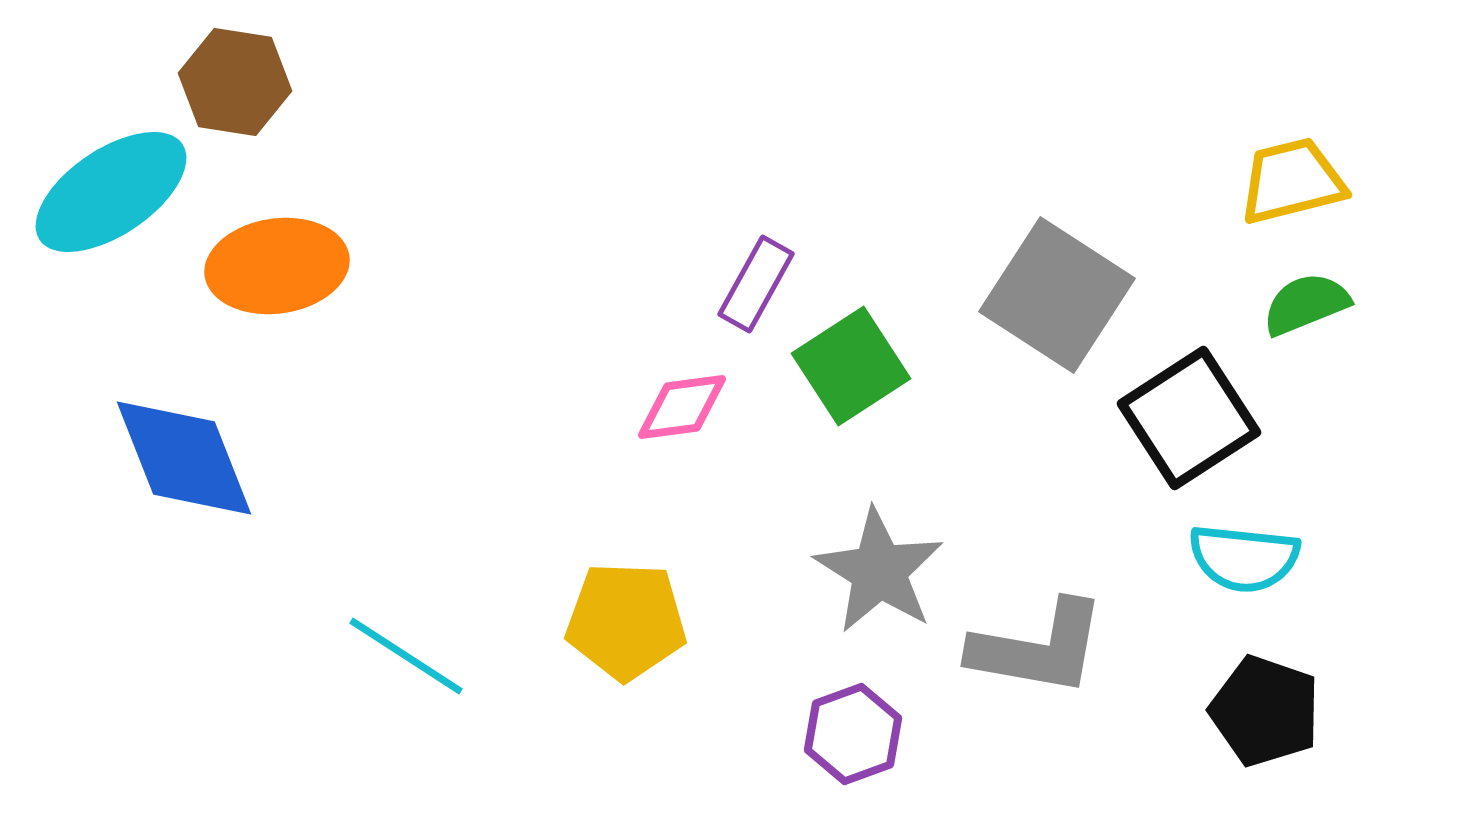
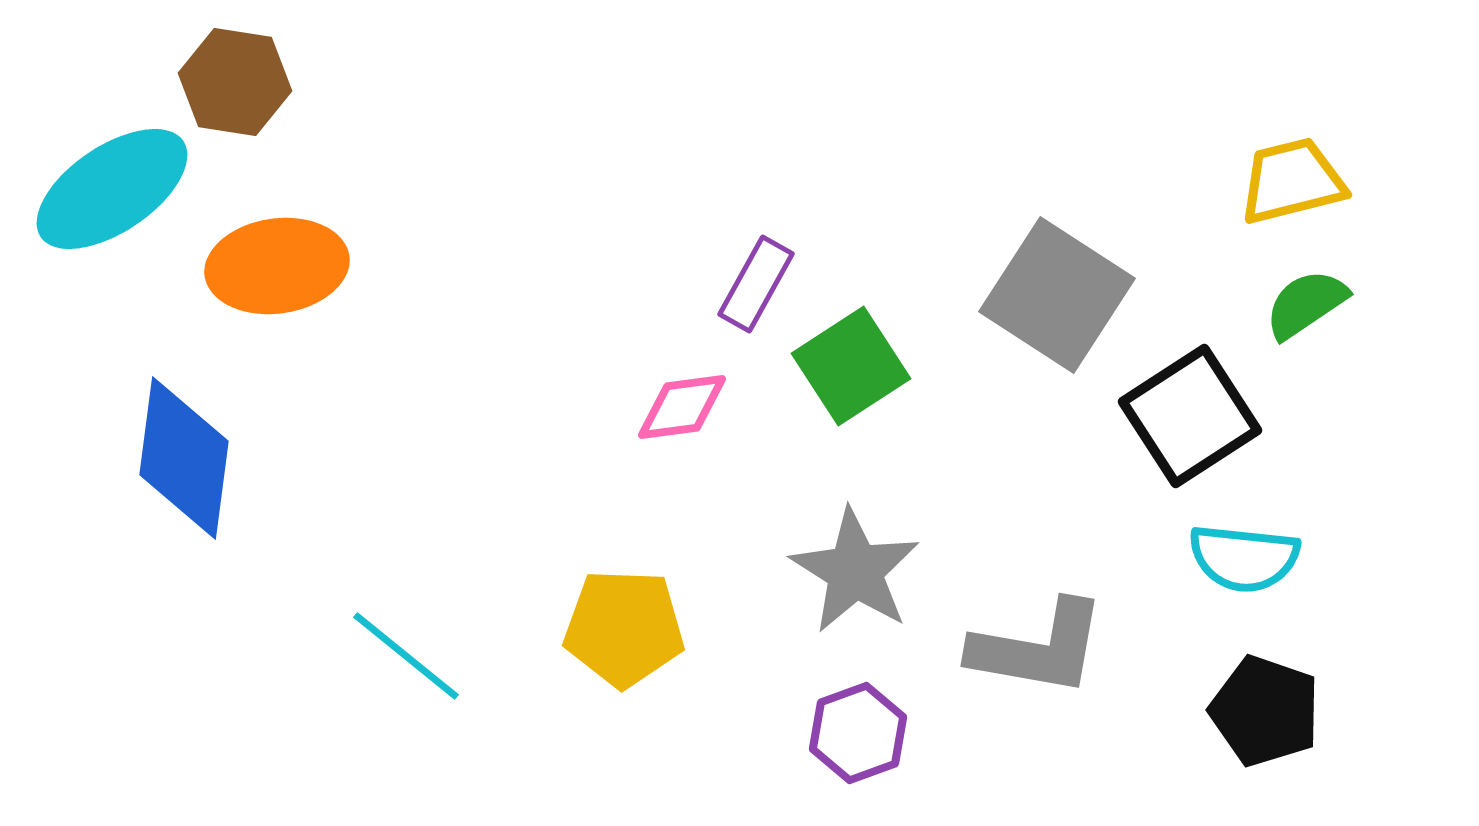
cyan ellipse: moved 1 px right, 3 px up
green semicircle: rotated 12 degrees counterclockwise
black square: moved 1 px right, 2 px up
blue diamond: rotated 29 degrees clockwise
gray star: moved 24 px left
yellow pentagon: moved 2 px left, 7 px down
cyan line: rotated 6 degrees clockwise
purple hexagon: moved 5 px right, 1 px up
